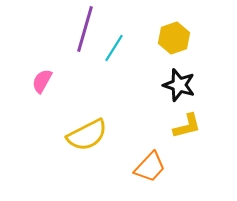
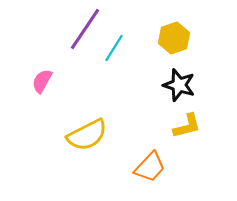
purple line: rotated 18 degrees clockwise
